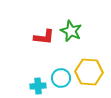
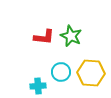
green star: moved 5 px down
yellow hexagon: moved 2 px right, 1 px down
cyan circle: moved 6 px up
